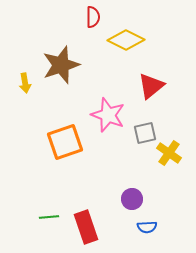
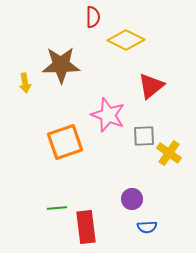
brown star: rotated 18 degrees clockwise
gray square: moved 1 px left, 3 px down; rotated 10 degrees clockwise
green line: moved 8 px right, 9 px up
red rectangle: rotated 12 degrees clockwise
